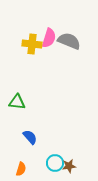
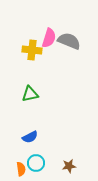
yellow cross: moved 6 px down
green triangle: moved 13 px right, 8 px up; rotated 18 degrees counterclockwise
blue semicircle: rotated 105 degrees clockwise
cyan circle: moved 19 px left
orange semicircle: rotated 24 degrees counterclockwise
